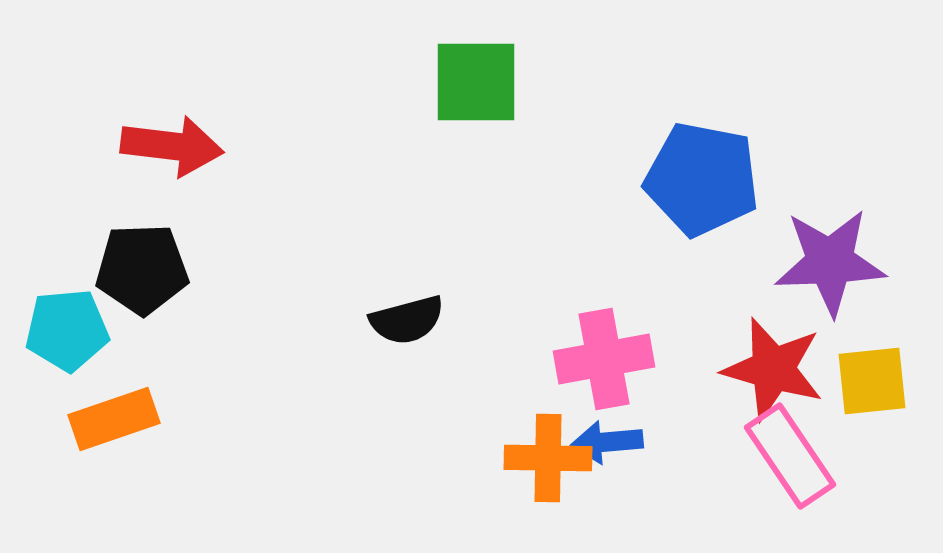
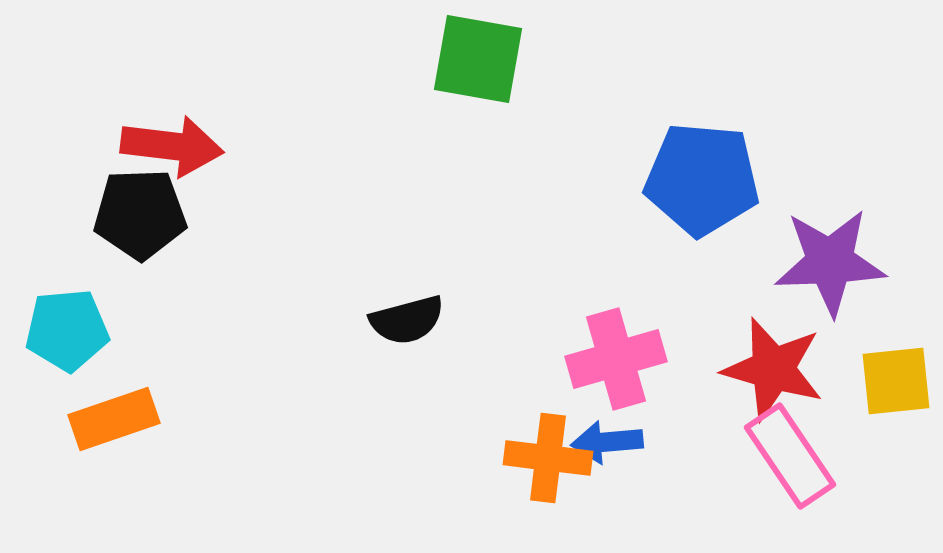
green square: moved 2 px right, 23 px up; rotated 10 degrees clockwise
blue pentagon: rotated 6 degrees counterclockwise
black pentagon: moved 2 px left, 55 px up
pink cross: moved 12 px right; rotated 6 degrees counterclockwise
yellow square: moved 24 px right
orange cross: rotated 6 degrees clockwise
